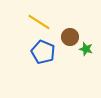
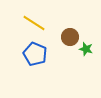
yellow line: moved 5 px left, 1 px down
blue pentagon: moved 8 px left, 2 px down
